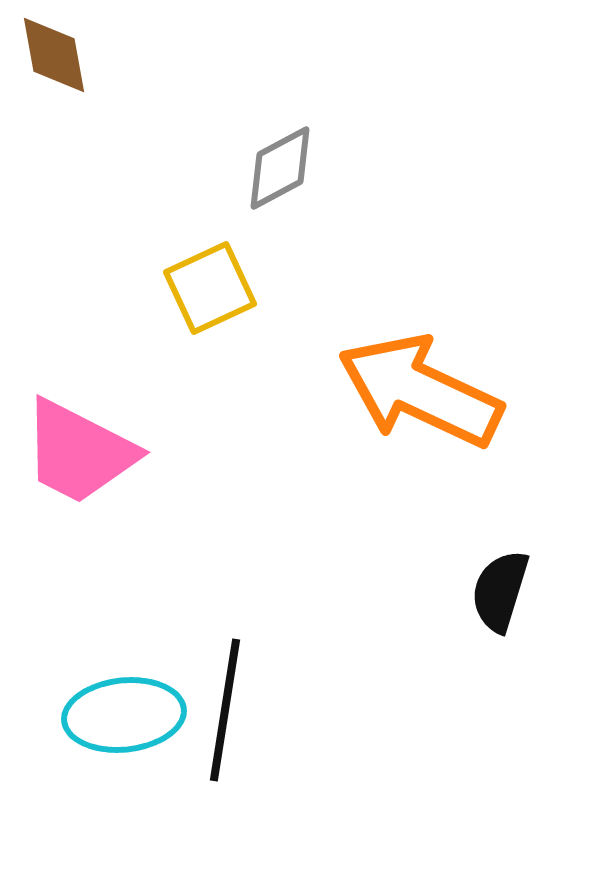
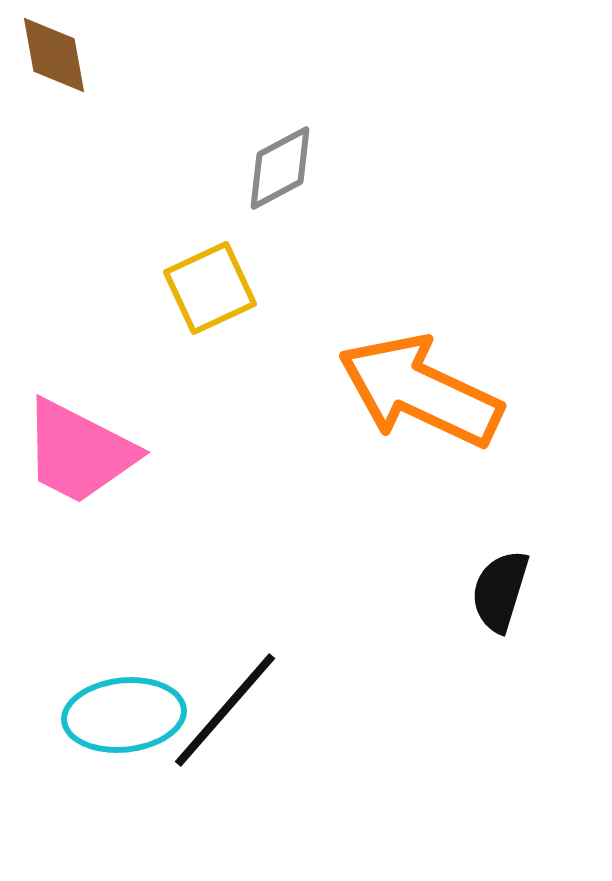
black line: rotated 32 degrees clockwise
